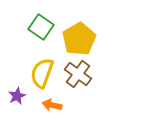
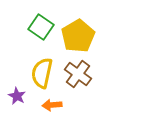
yellow pentagon: moved 1 px left, 3 px up
yellow semicircle: rotated 8 degrees counterclockwise
purple star: rotated 18 degrees counterclockwise
orange arrow: rotated 18 degrees counterclockwise
